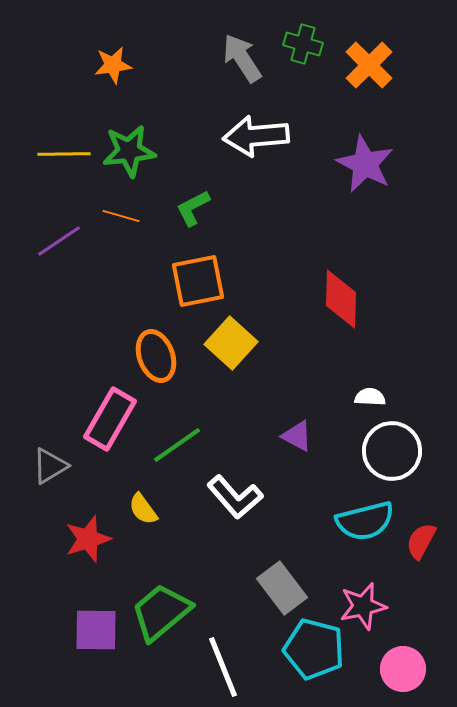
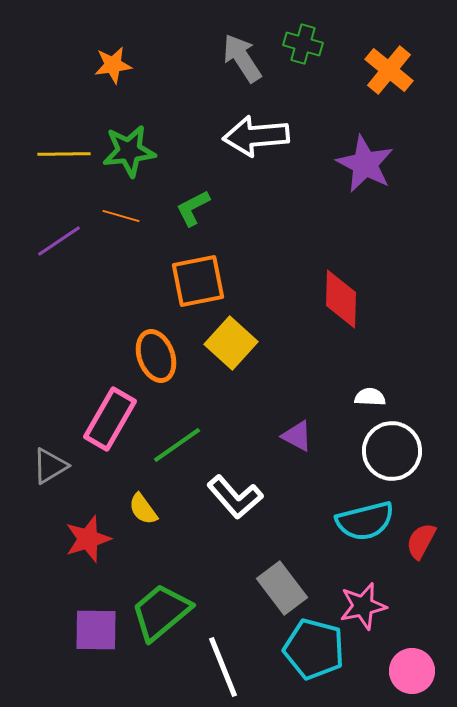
orange cross: moved 20 px right, 5 px down; rotated 6 degrees counterclockwise
pink circle: moved 9 px right, 2 px down
